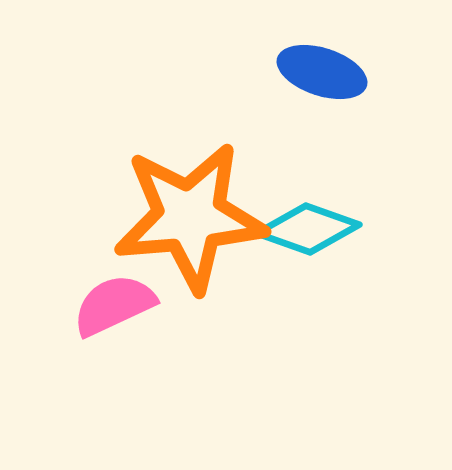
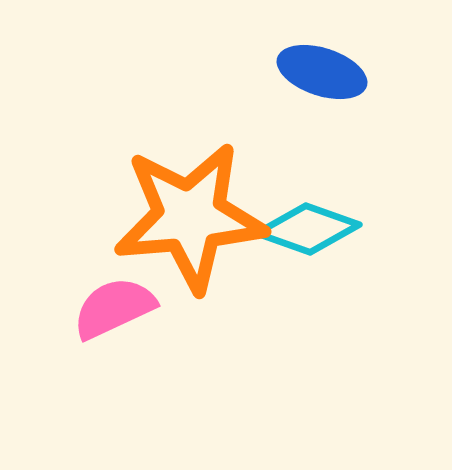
pink semicircle: moved 3 px down
